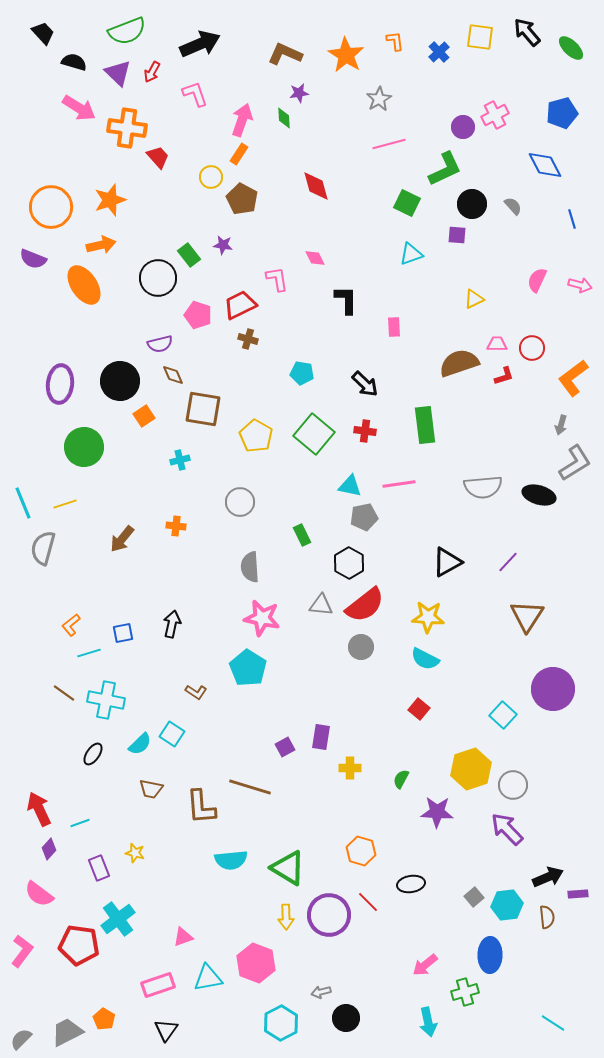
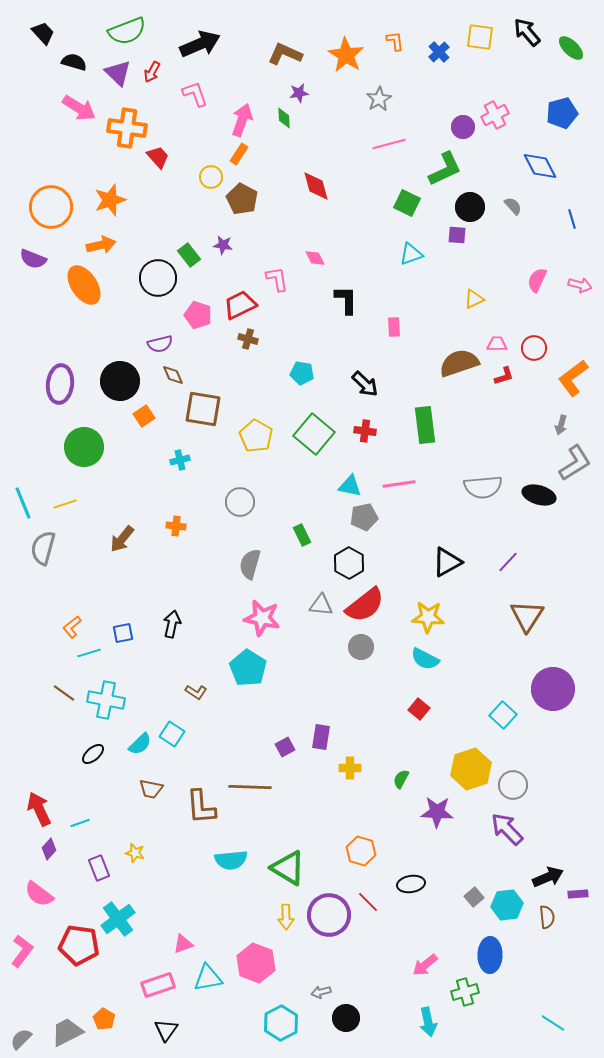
blue diamond at (545, 165): moved 5 px left, 1 px down
black circle at (472, 204): moved 2 px left, 3 px down
red circle at (532, 348): moved 2 px right
gray semicircle at (250, 567): moved 3 px up; rotated 20 degrees clockwise
orange L-shape at (71, 625): moved 1 px right, 2 px down
black ellipse at (93, 754): rotated 15 degrees clockwise
brown line at (250, 787): rotated 15 degrees counterclockwise
pink triangle at (183, 937): moved 7 px down
